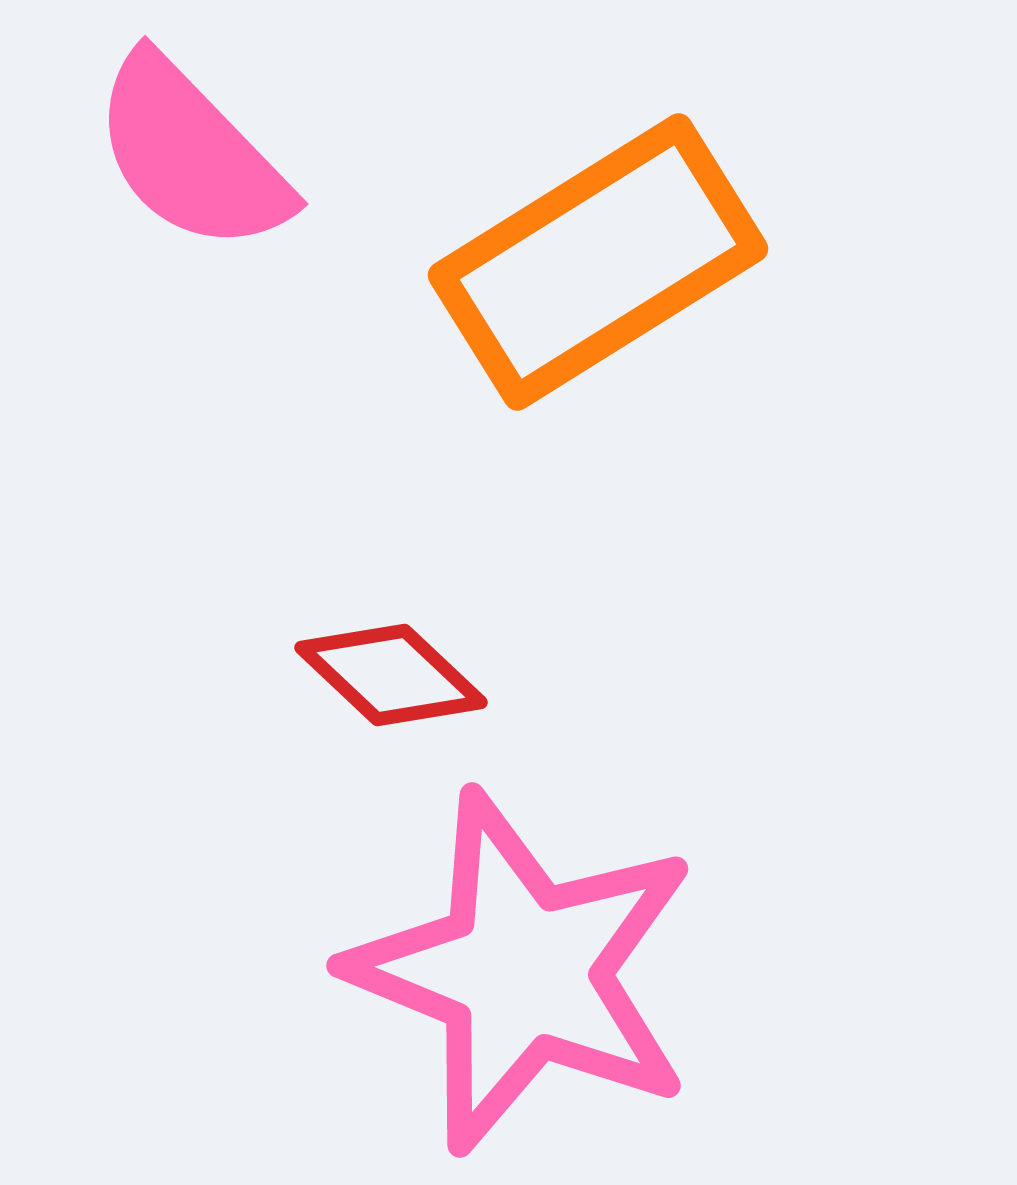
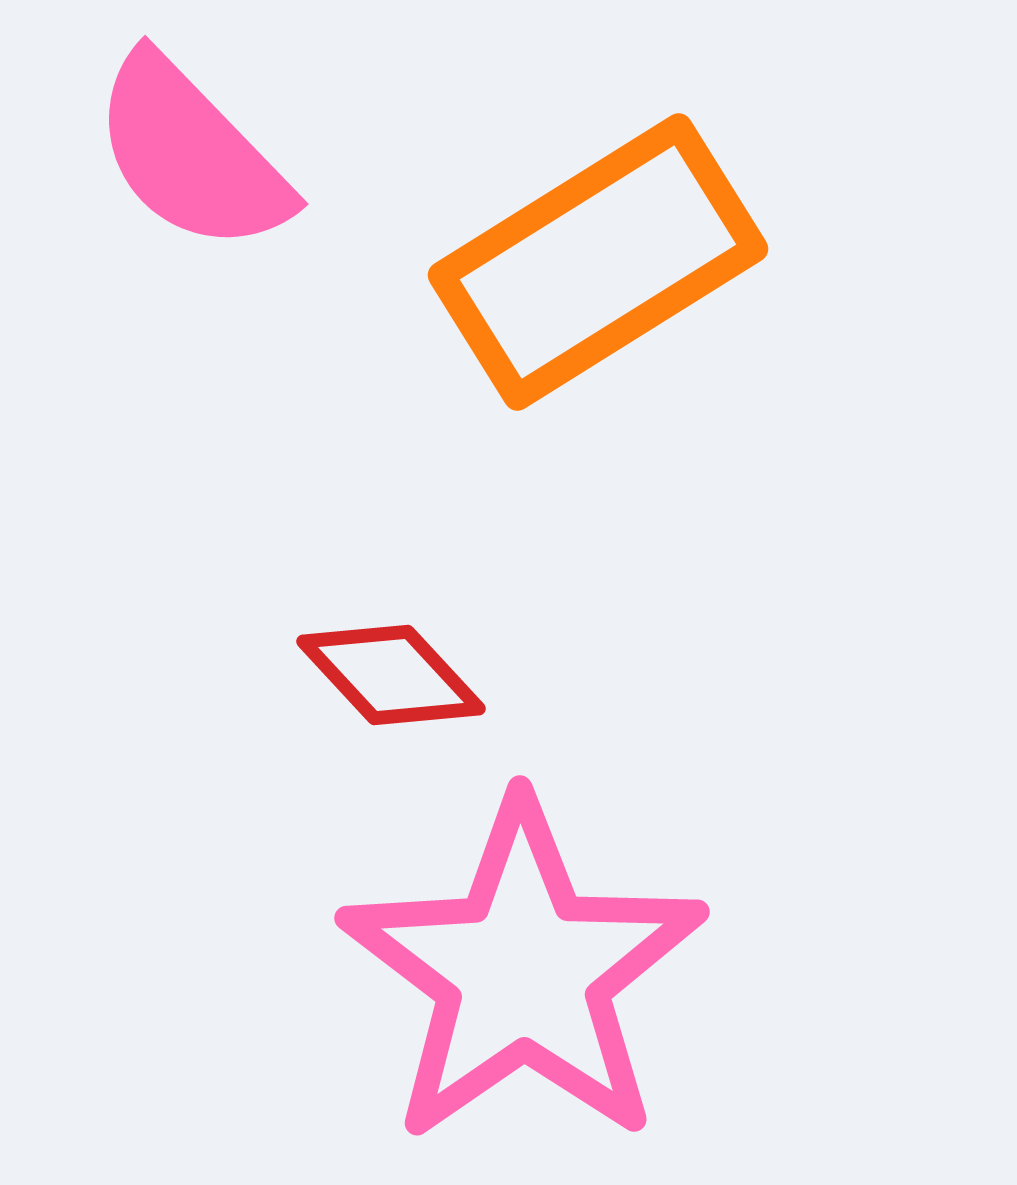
red diamond: rotated 4 degrees clockwise
pink star: rotated 15 degrees clockwise
